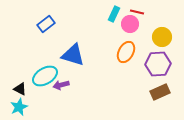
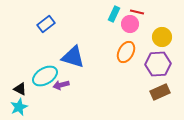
blue triangle: moved 2 px down
